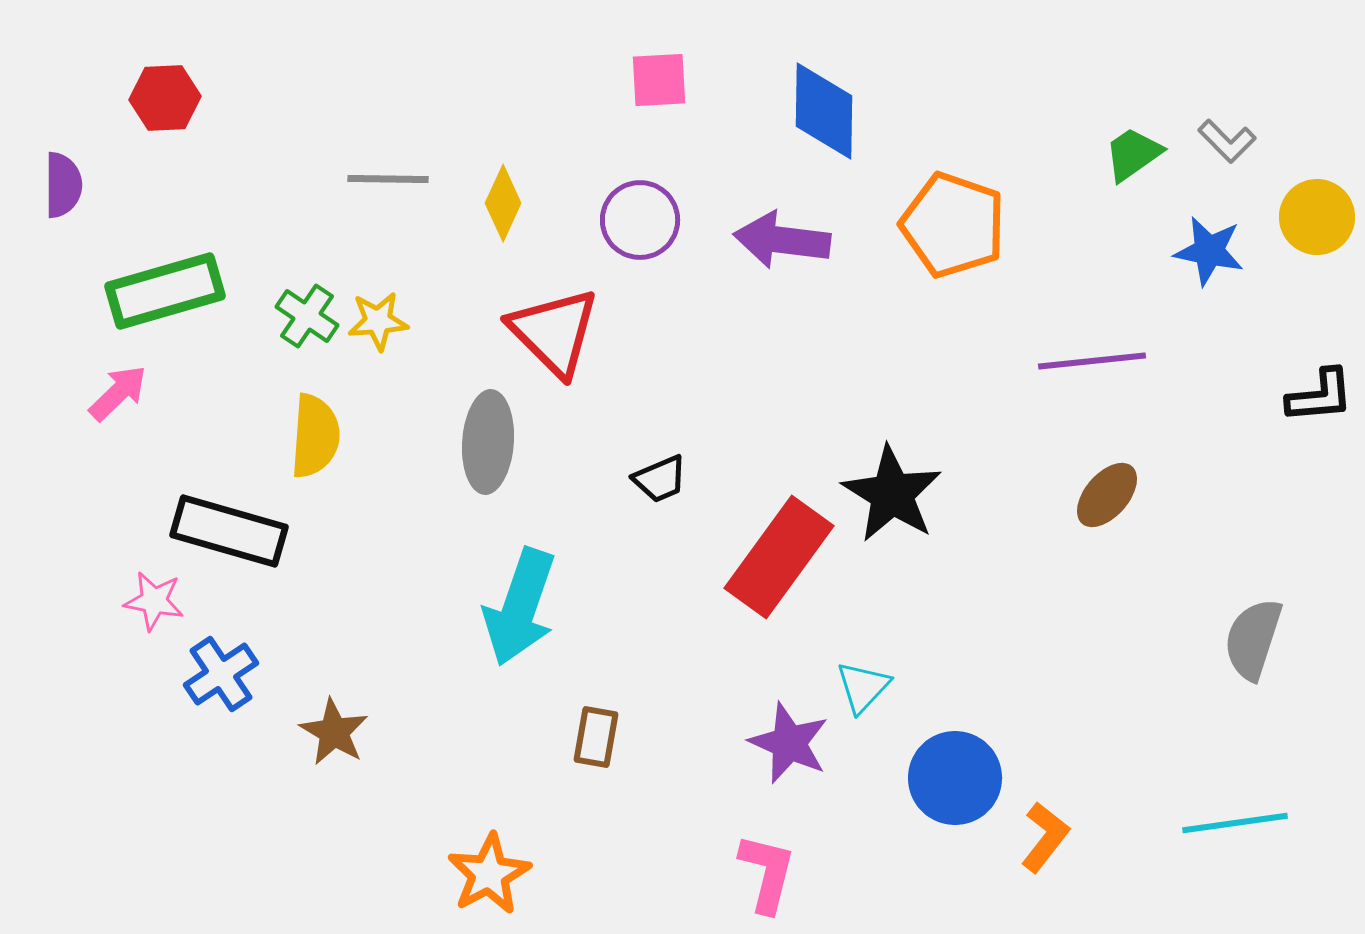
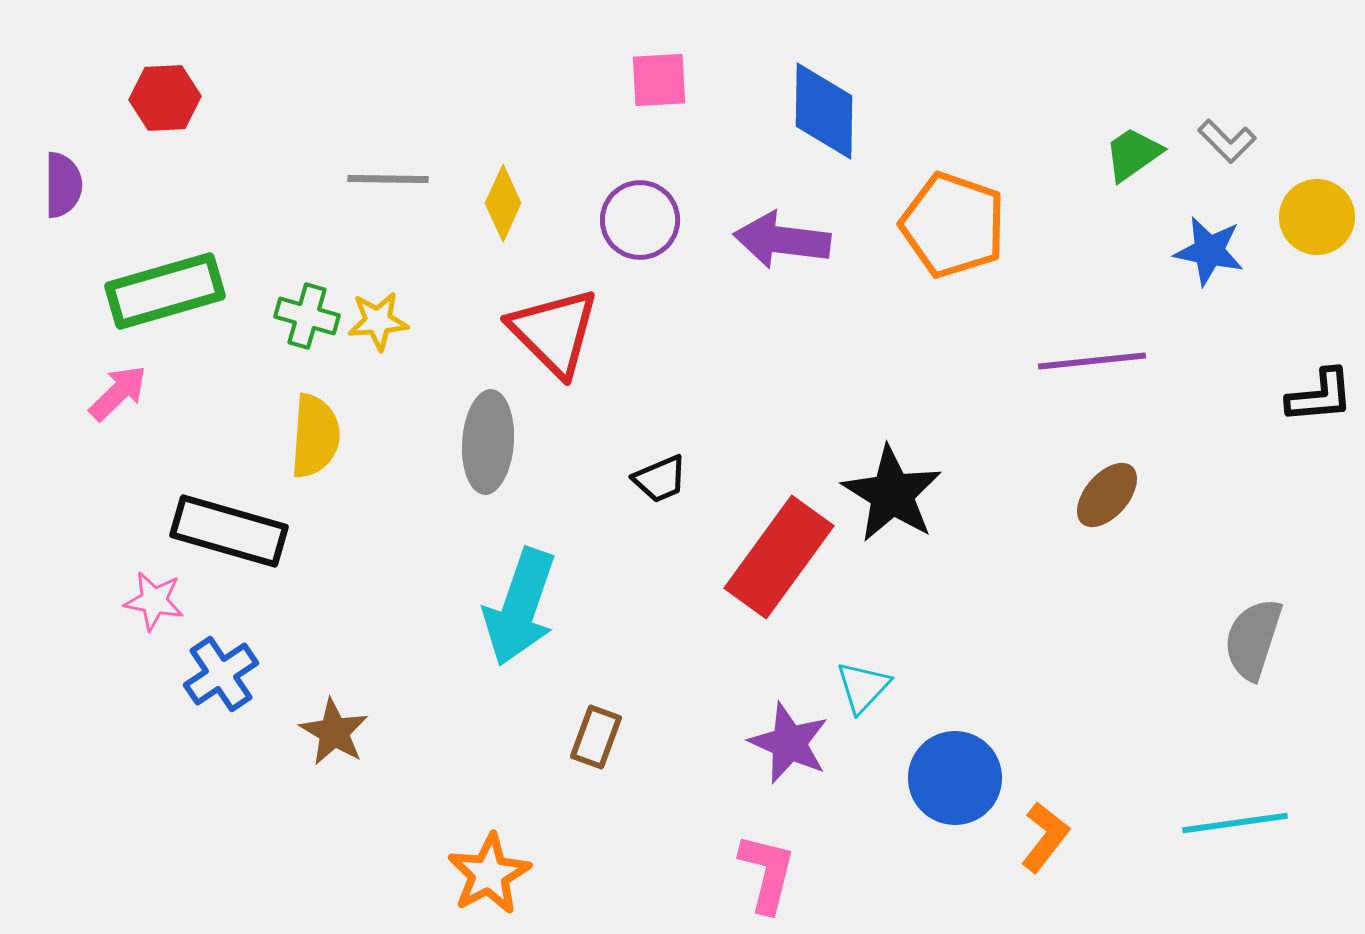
green cross: rotated 18 degrees counterclockwise
brown rectangle: rotated 10 degrees clockwise
